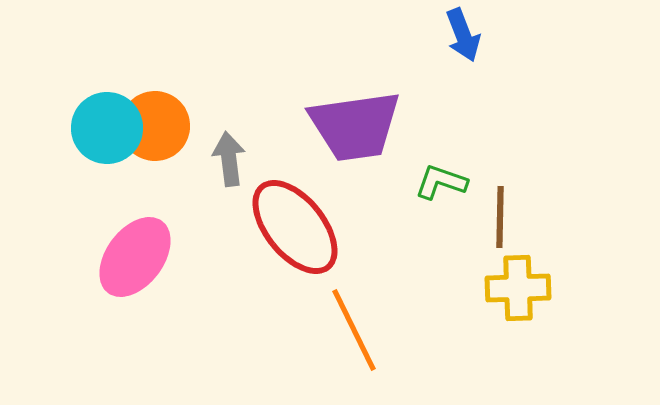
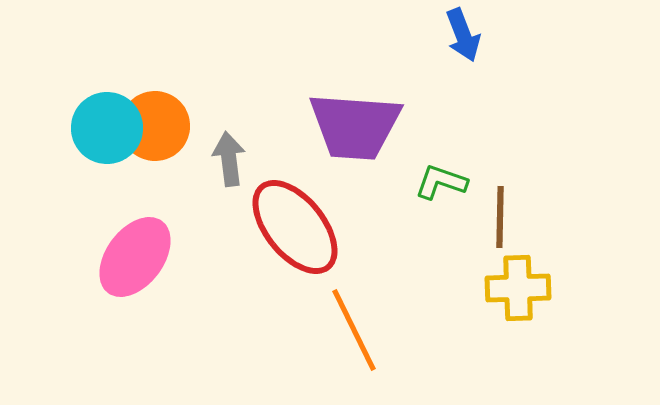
purple trapezoid: rotated 12 degrees clockwise
